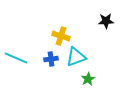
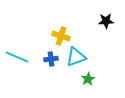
cyan line: moved 1 px right, 1 px up
